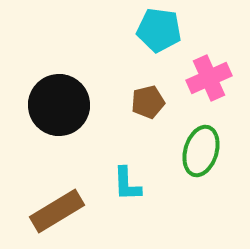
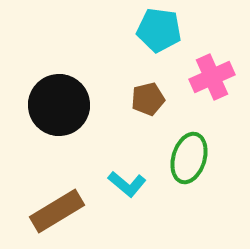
pink cross: moved 3 px right, 1 px up
brown pentagon: moved 3 px up
green ellipse: moved 12 px left, 7 px down
cyan L-shape: rotated 48 degrees counterclockwise
